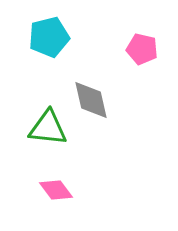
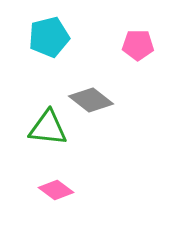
pink pentagon: moved 4 px left, 4 px up; rotated 12 degrees counterclockwise
gray diamond: rotated 39 degrees counterclockwise
pink diamond: rotated 16 degrees counterclockwise
